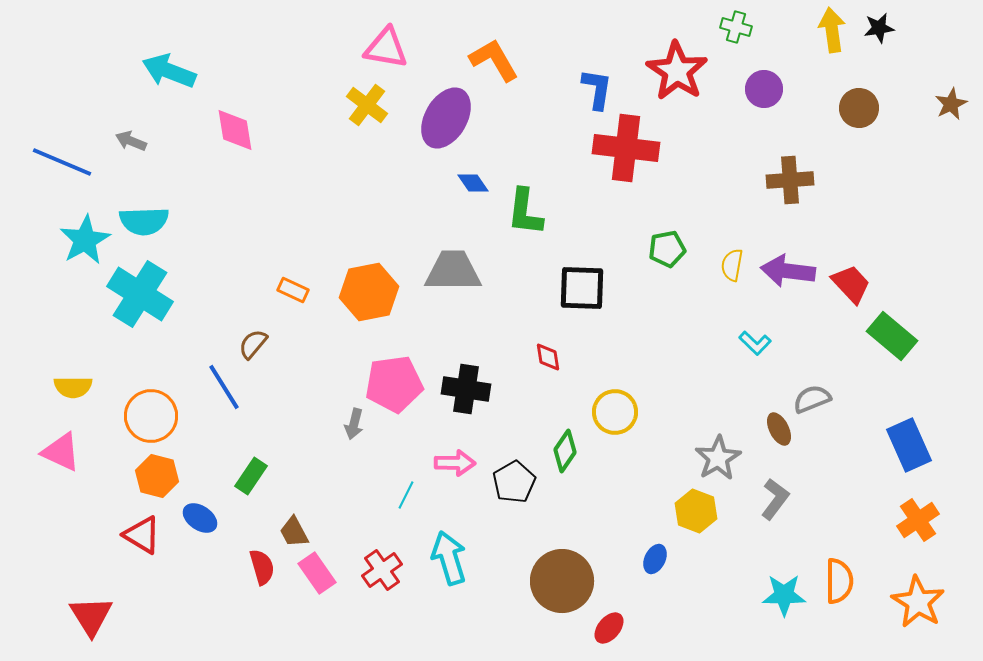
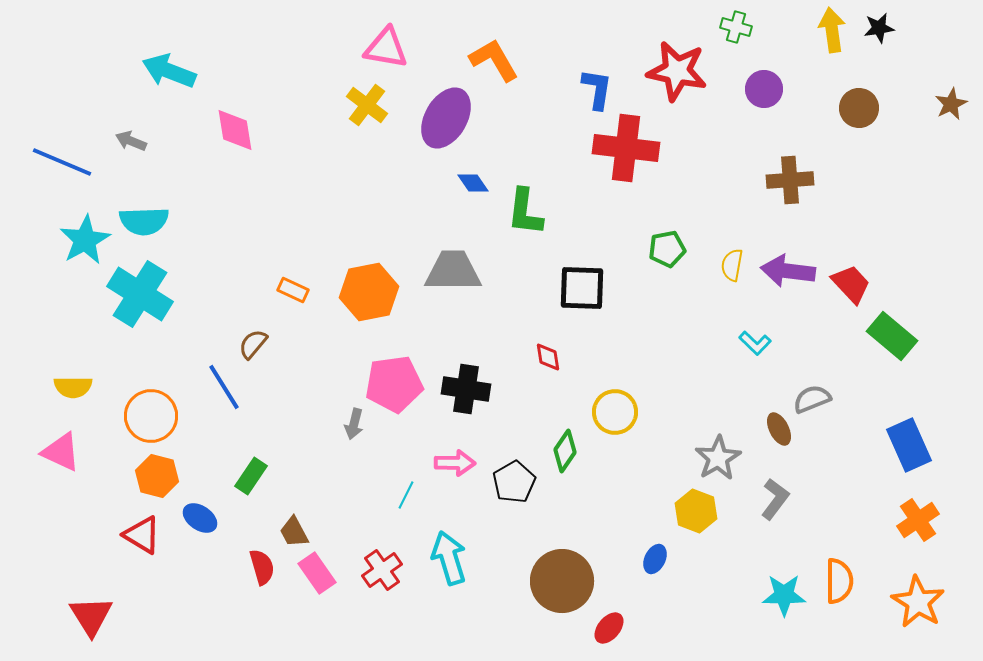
red star at (677, 71): rotated 22 degrees counterclockwise
